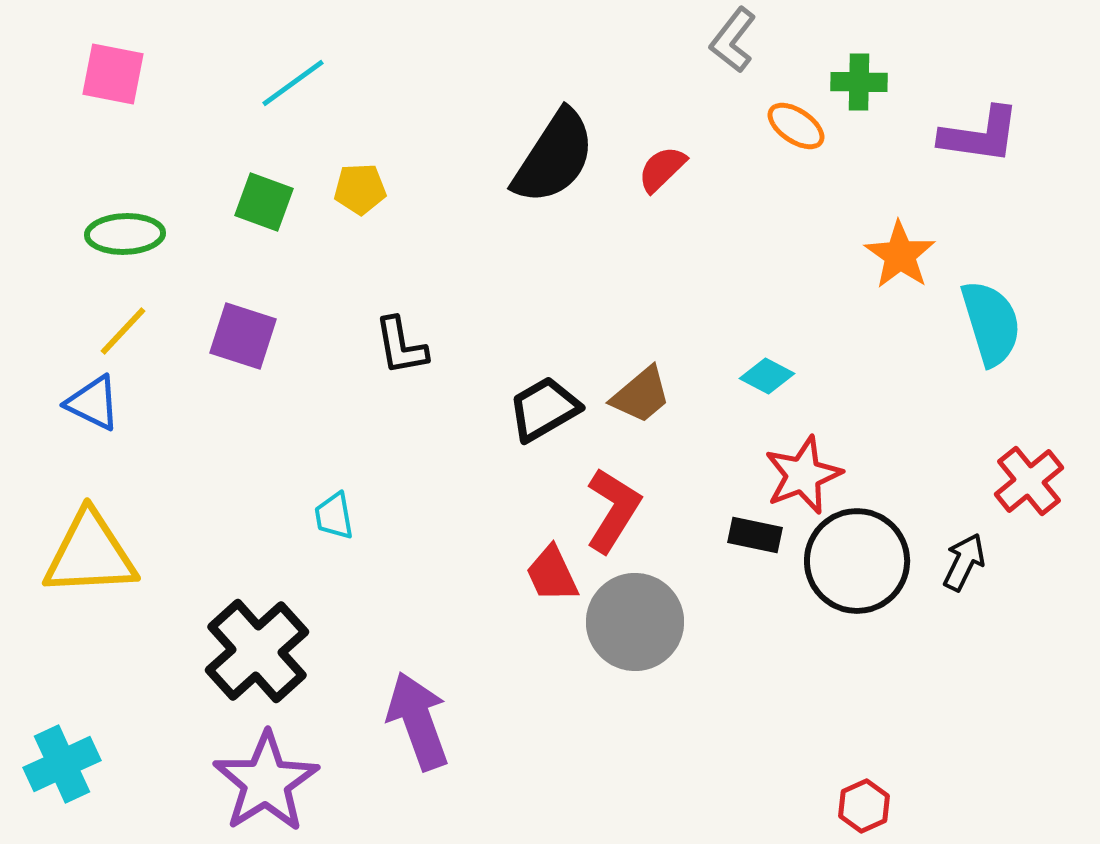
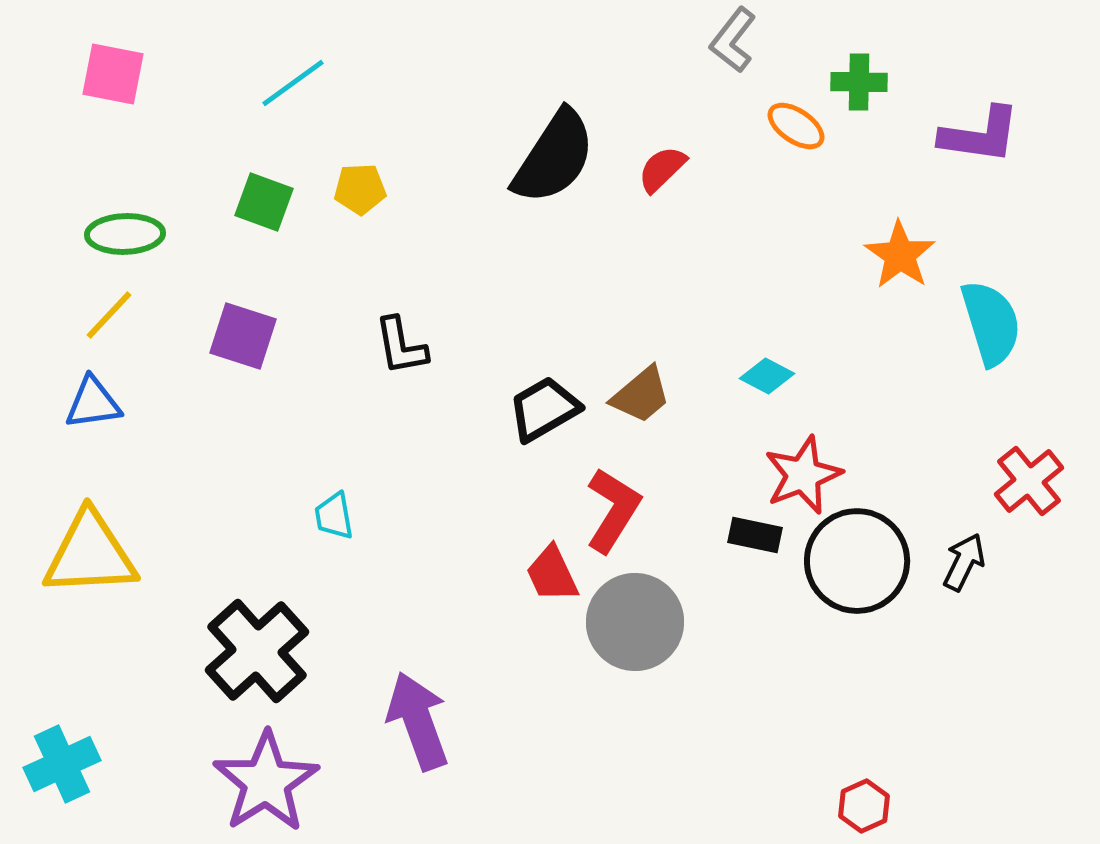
yellow line: moved 14 px left, 16 px up
blue triangle: rotated 34 degrees counterclockwise
